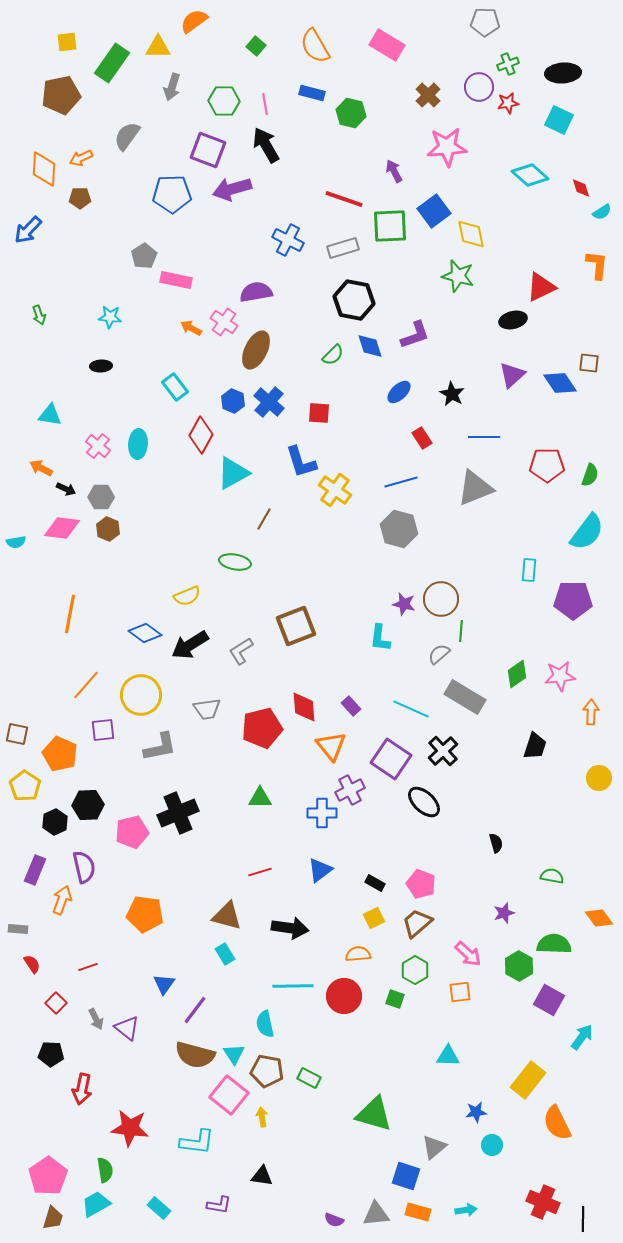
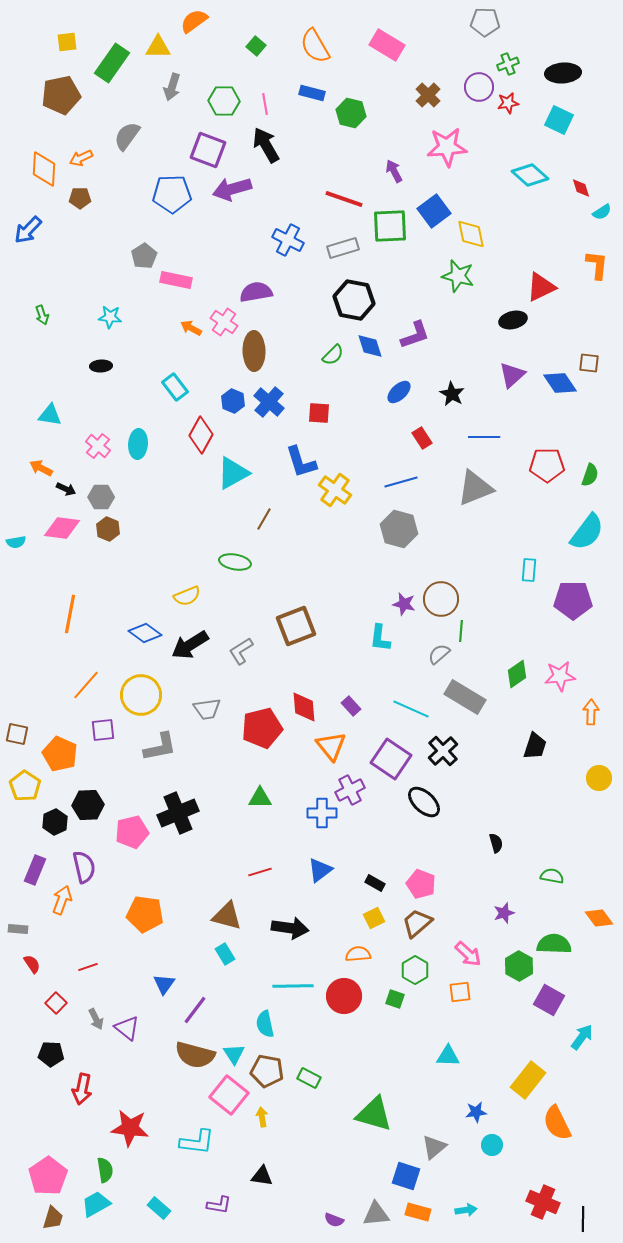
green arrow at (39, 315): moved 3 px right
brown ellipse at (256, 350): moved 2 px left, 1 px down; rotated 27 degrees counterclockwise
